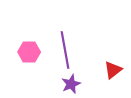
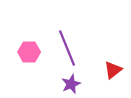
purple line: moved 2 px right, 2 px up; rotated 12 degrees counterclockwise
